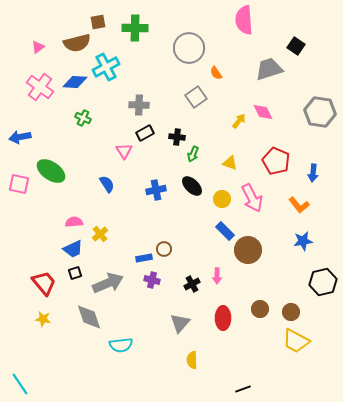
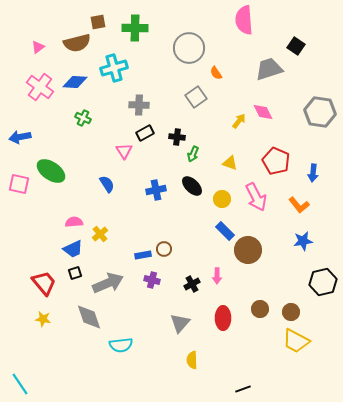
cyan cross at (106, 67): moved 8 px right, 1 px down; rotated 12 degrees clockwise
pink arrow at (252, 198): moved 4 px right, 1 px up
blue rectangle at (144, 258): moved 1 px left, 3 px up
